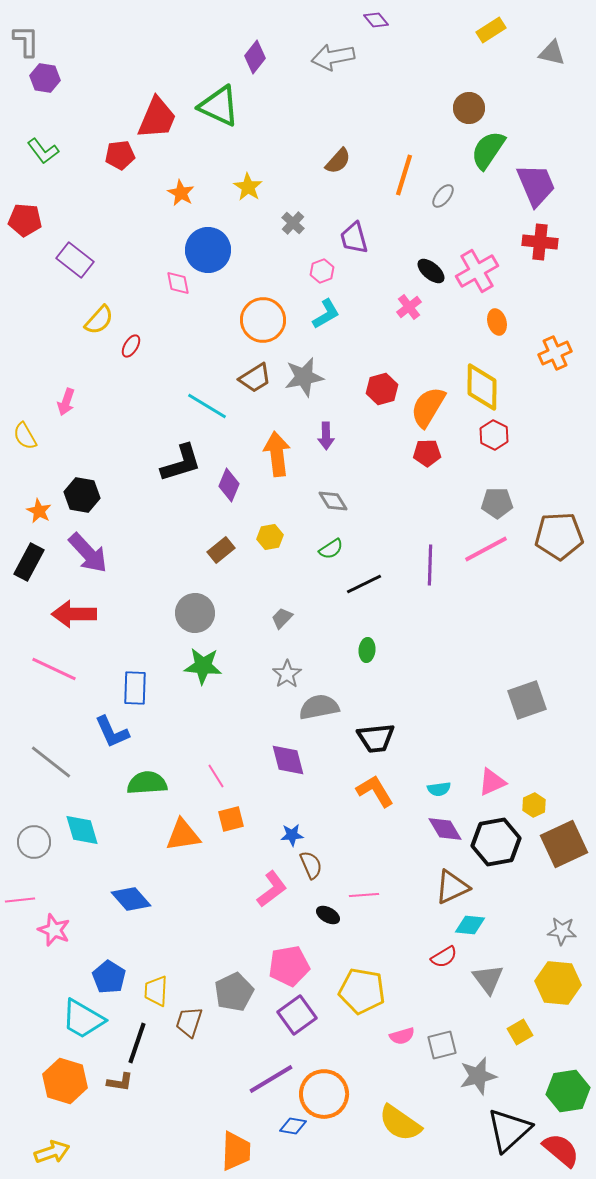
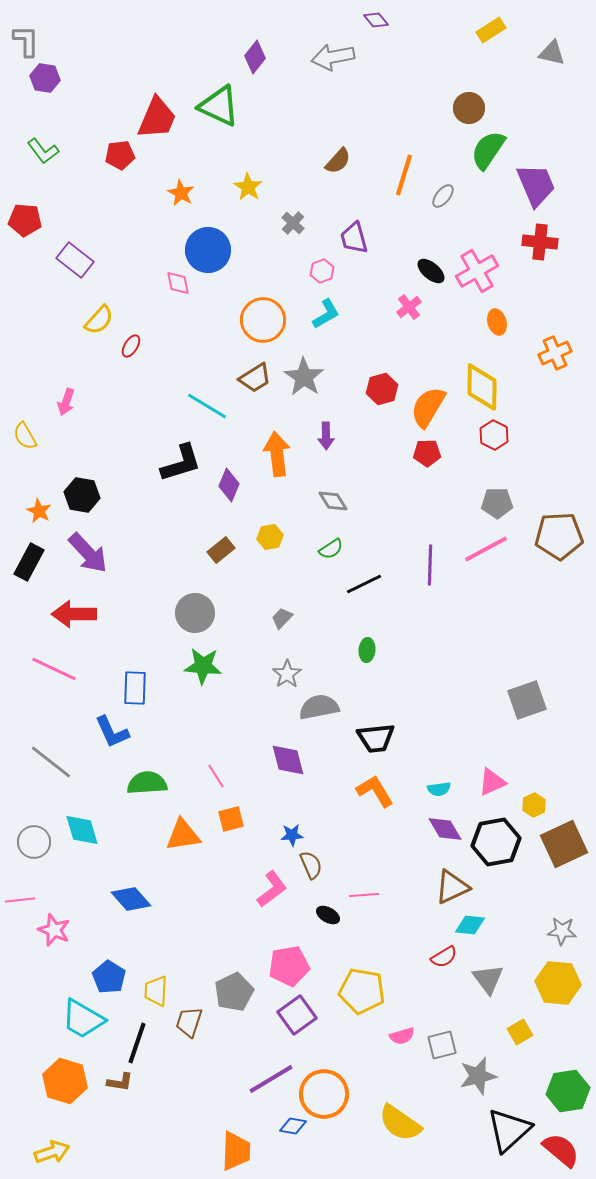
gray star at (304, 377): rotated 27 degrees counterclockwise
